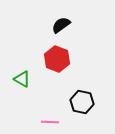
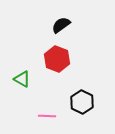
black hexagon: rotated 15 degrees clockwise
pink line: moved 3 px left, 6 px up
